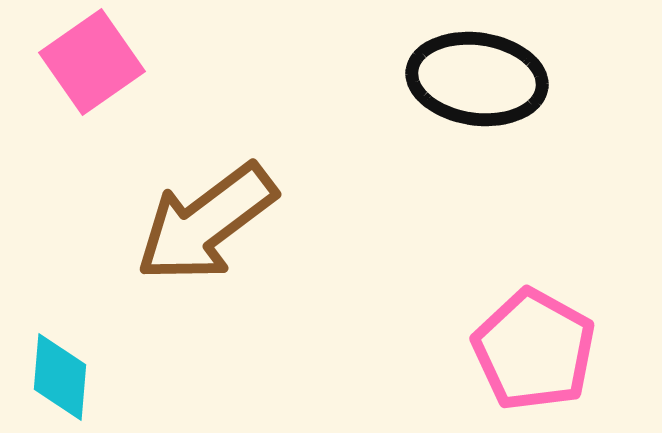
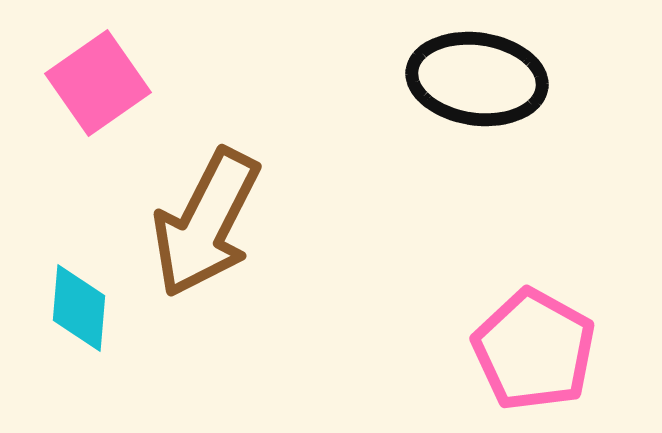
pink square: moved 6 px right, 21 px down
brown arrow: rotated 26 degrees counterclockwise
cyan diamond: moved 19 px right, 69 px up
